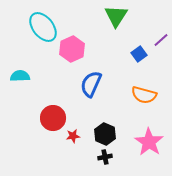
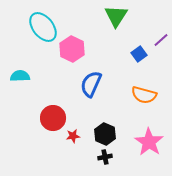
pink hexagon: rotated 10 degrees counterclockwise
